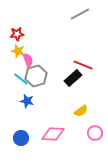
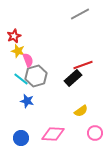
red star: moved 3 px left, 2 px down; rotated 16 degrees counterclockwise
red line: rotated 42 degrees counterclockwise
